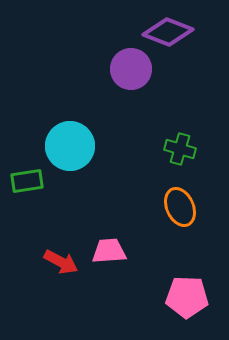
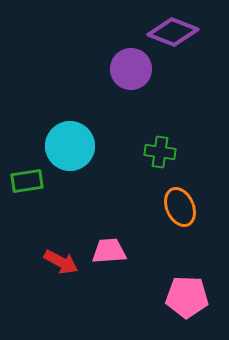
purple diamond: moved 5 px right
green cross: moved 20 px left, 3 px down; rotated 8 degrees counterclockwise
